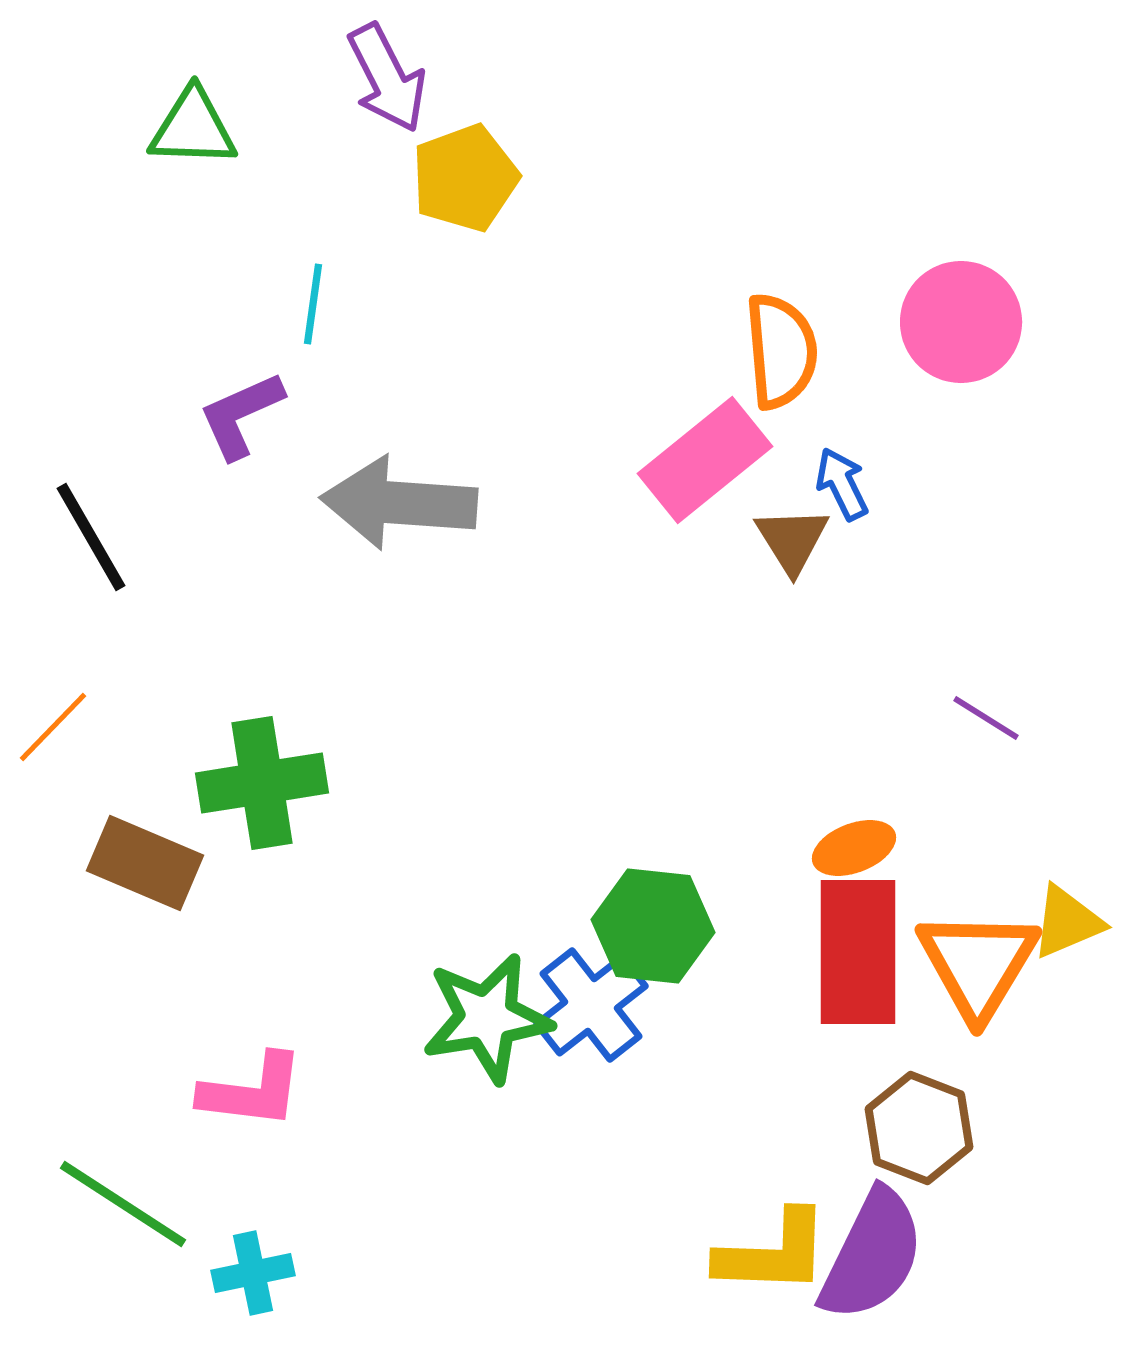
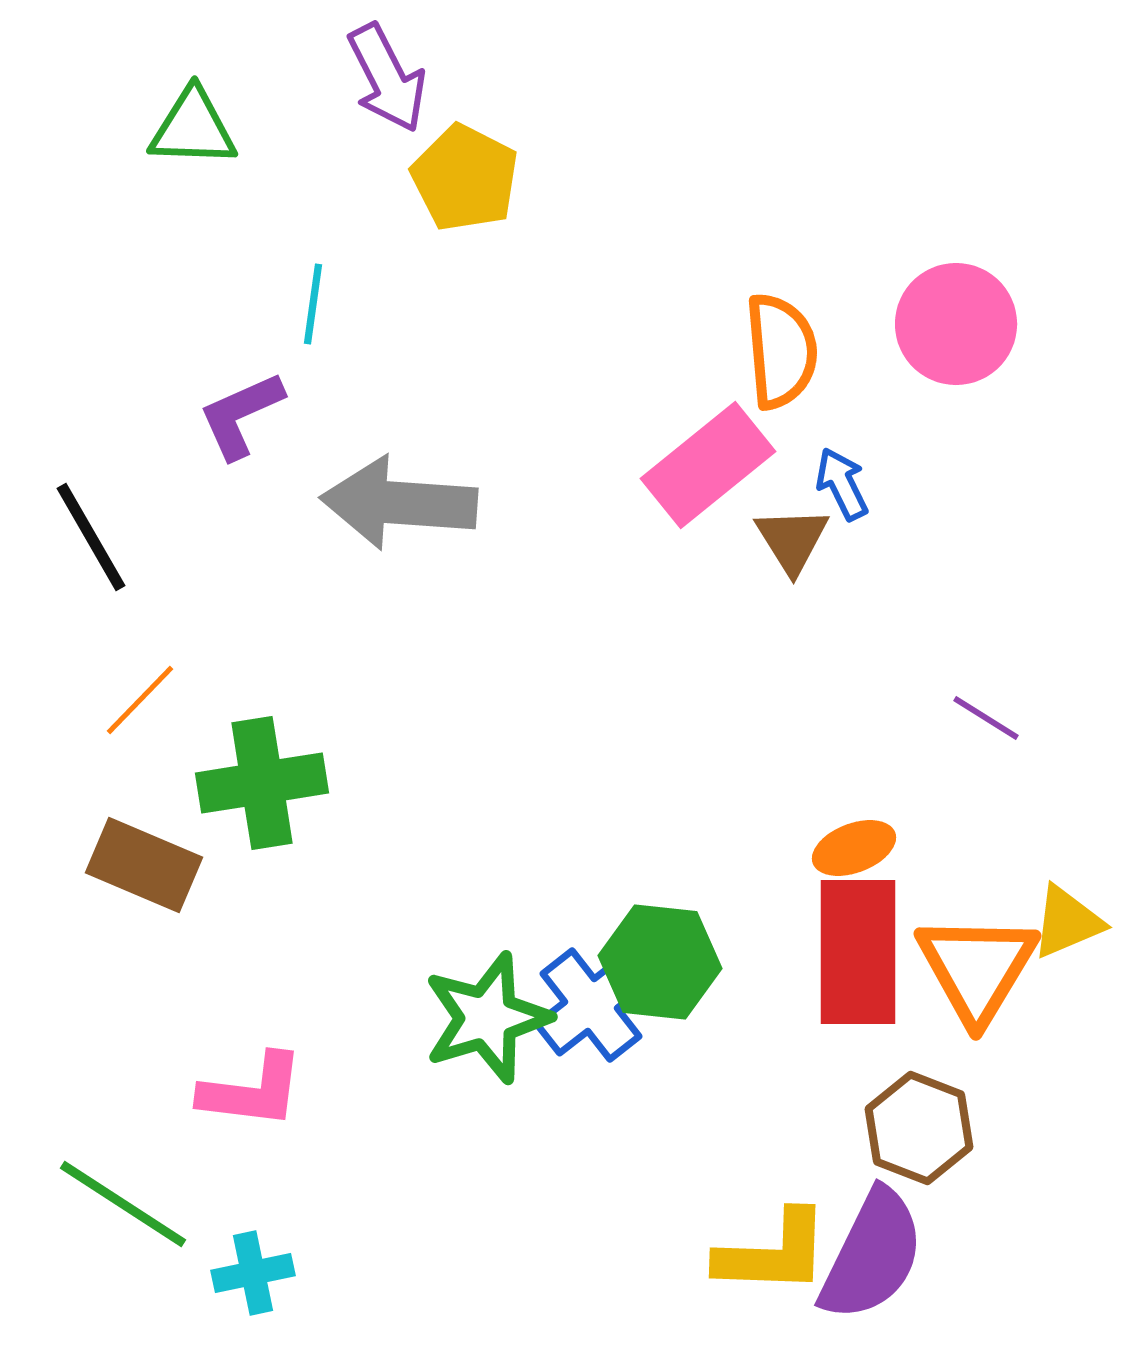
yellow pentagon: rotated 25 degrees counterclockwise
pink circle: moved 5 px left, 2 px down
pink rectangle: moved 3 px right, 5 px down
orange line: moved 87 px right, 27 px up
brown rectangle: moved 1 px left, 2 px down
green hexagon: moved 7 px right, 36 px down
orange triangle: moved 1 px left, 4 px down
green star: rotated 8 degrees counterclockwise
